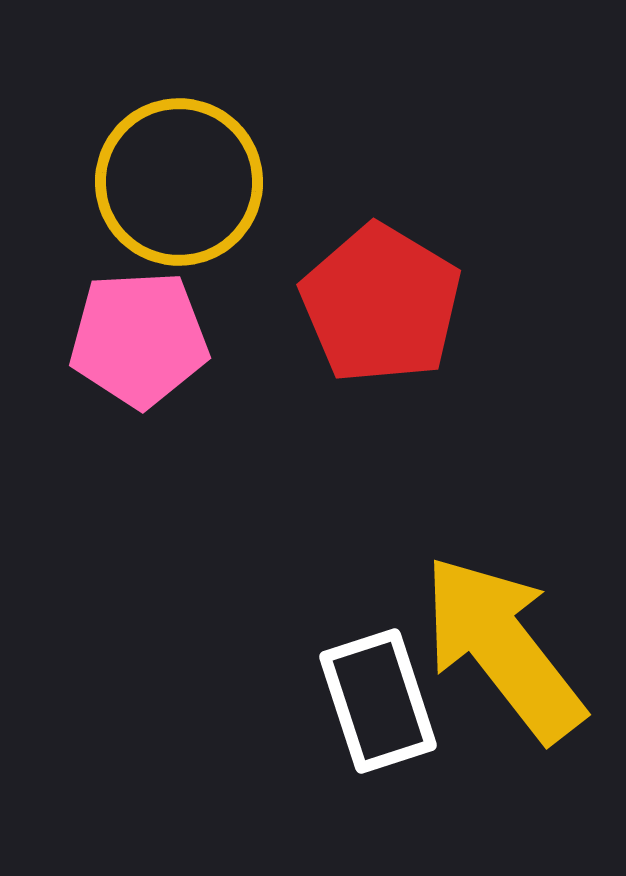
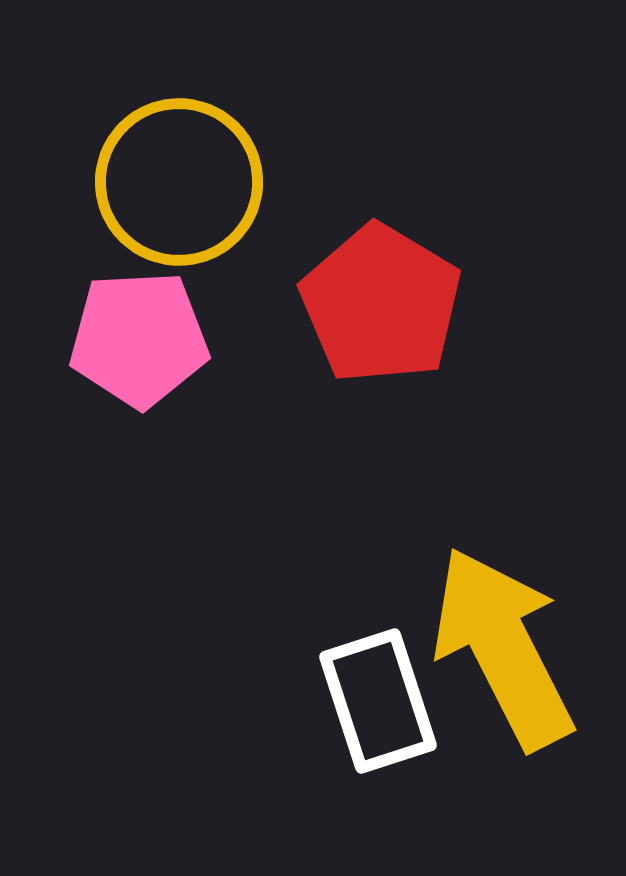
yellow arrow: rotated 11 degrees clockwise
